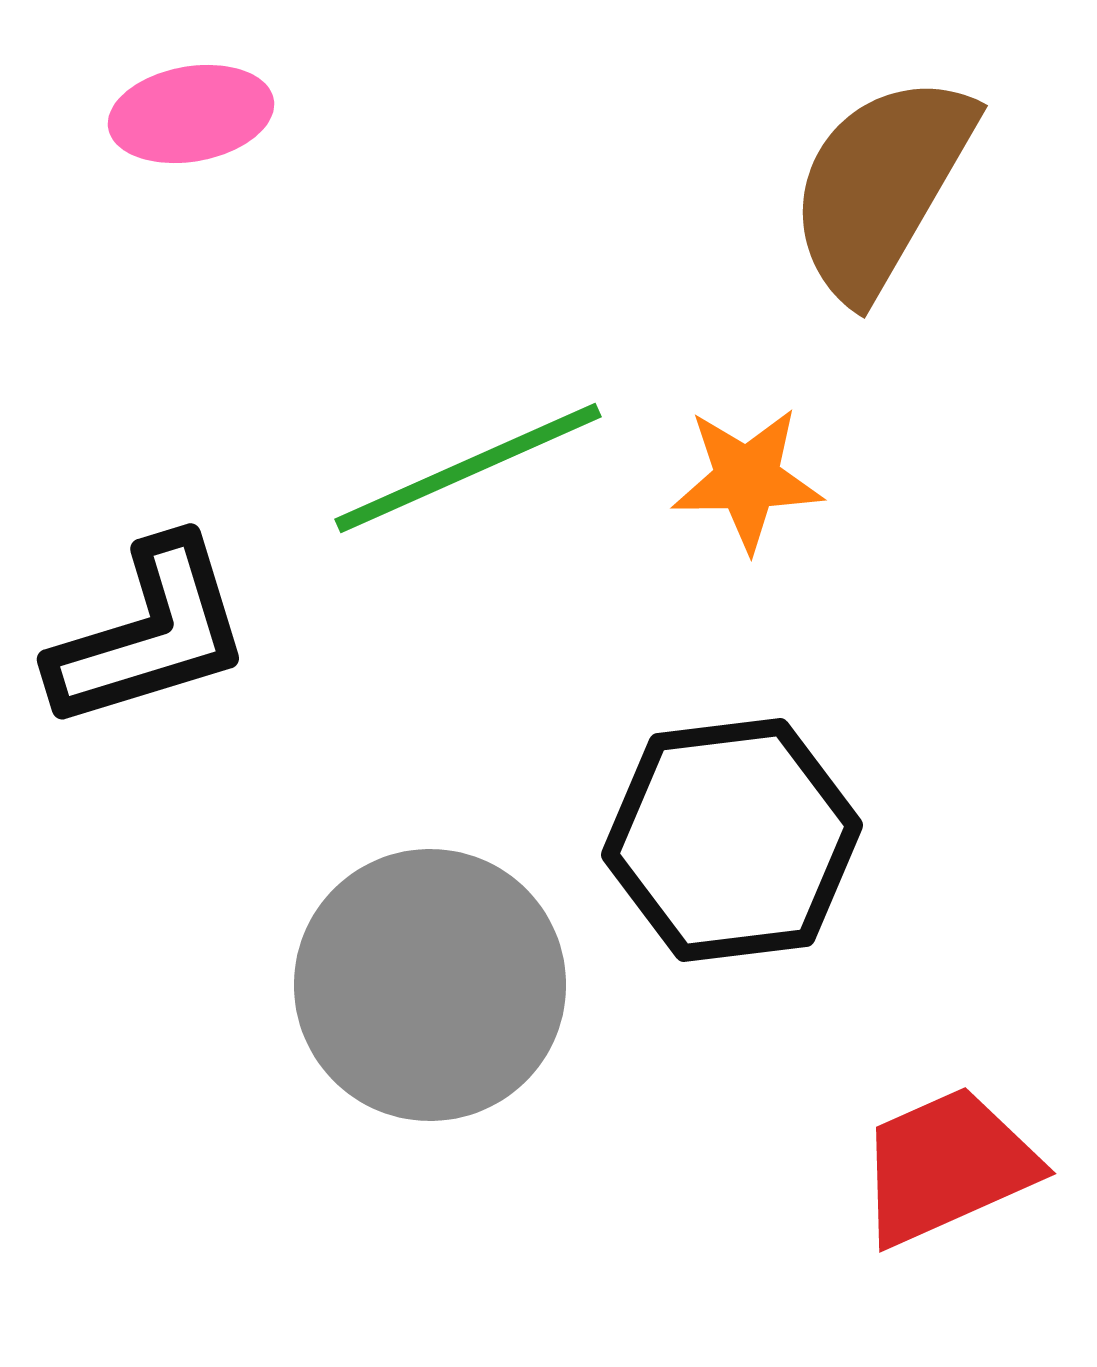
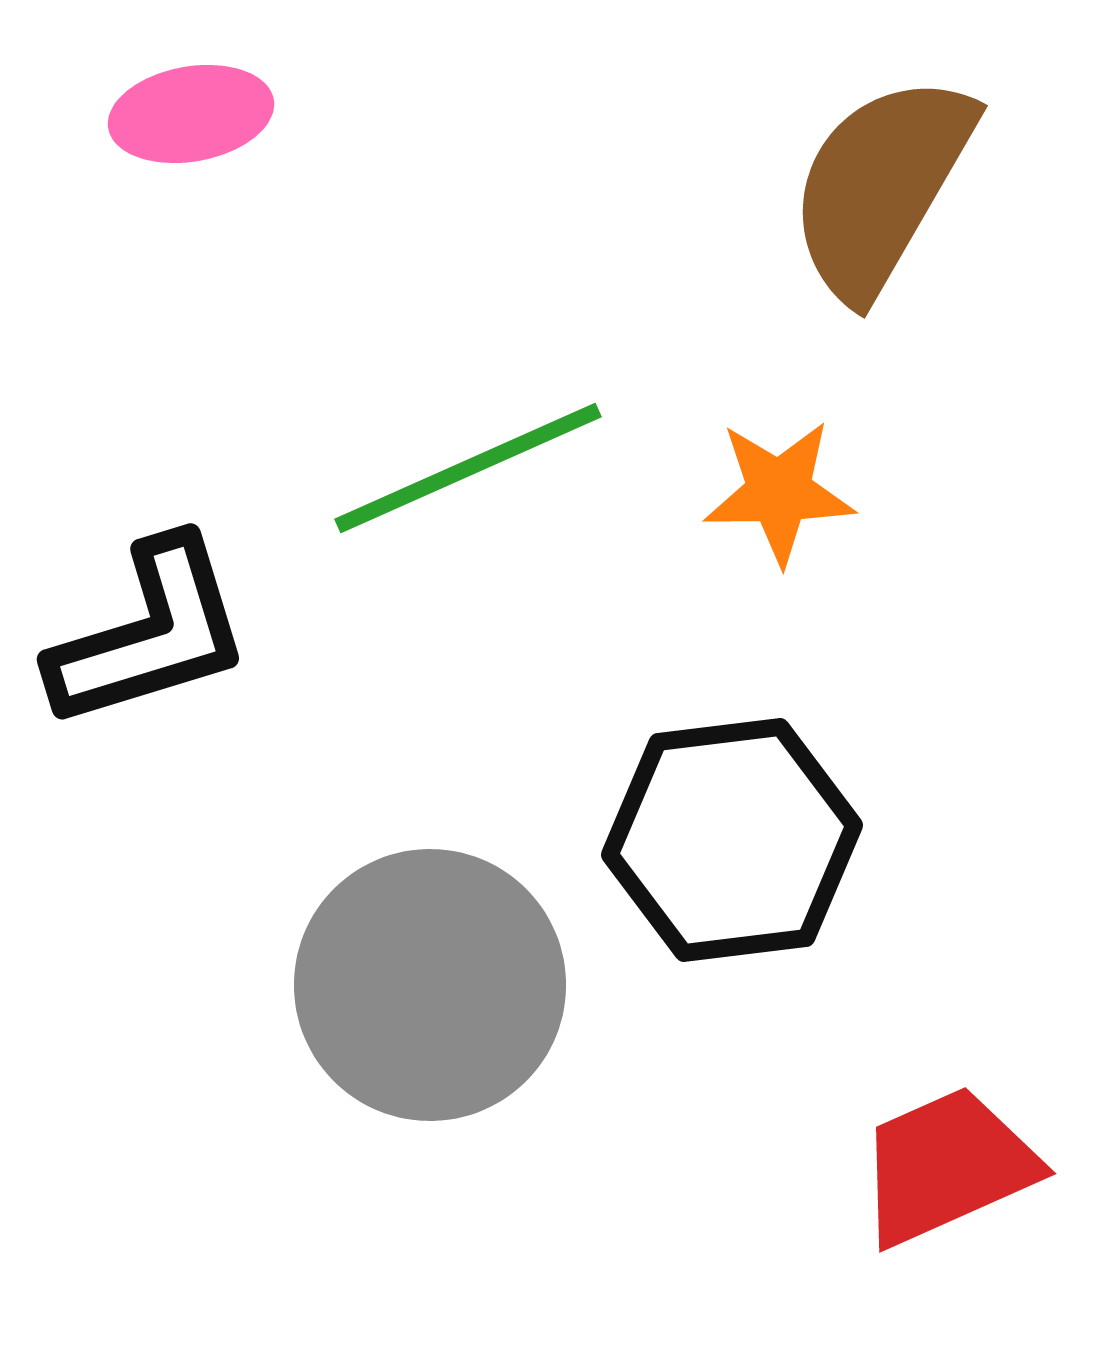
orange star: moved 32 px right, 13 px down
